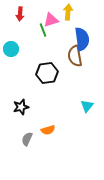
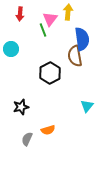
pink triangle: moved 1 px left, 1 px up; rotated 35 degrees counterclockwise
black hexagon: moved 3 px right; rotated 20 degrees counterclockwise
